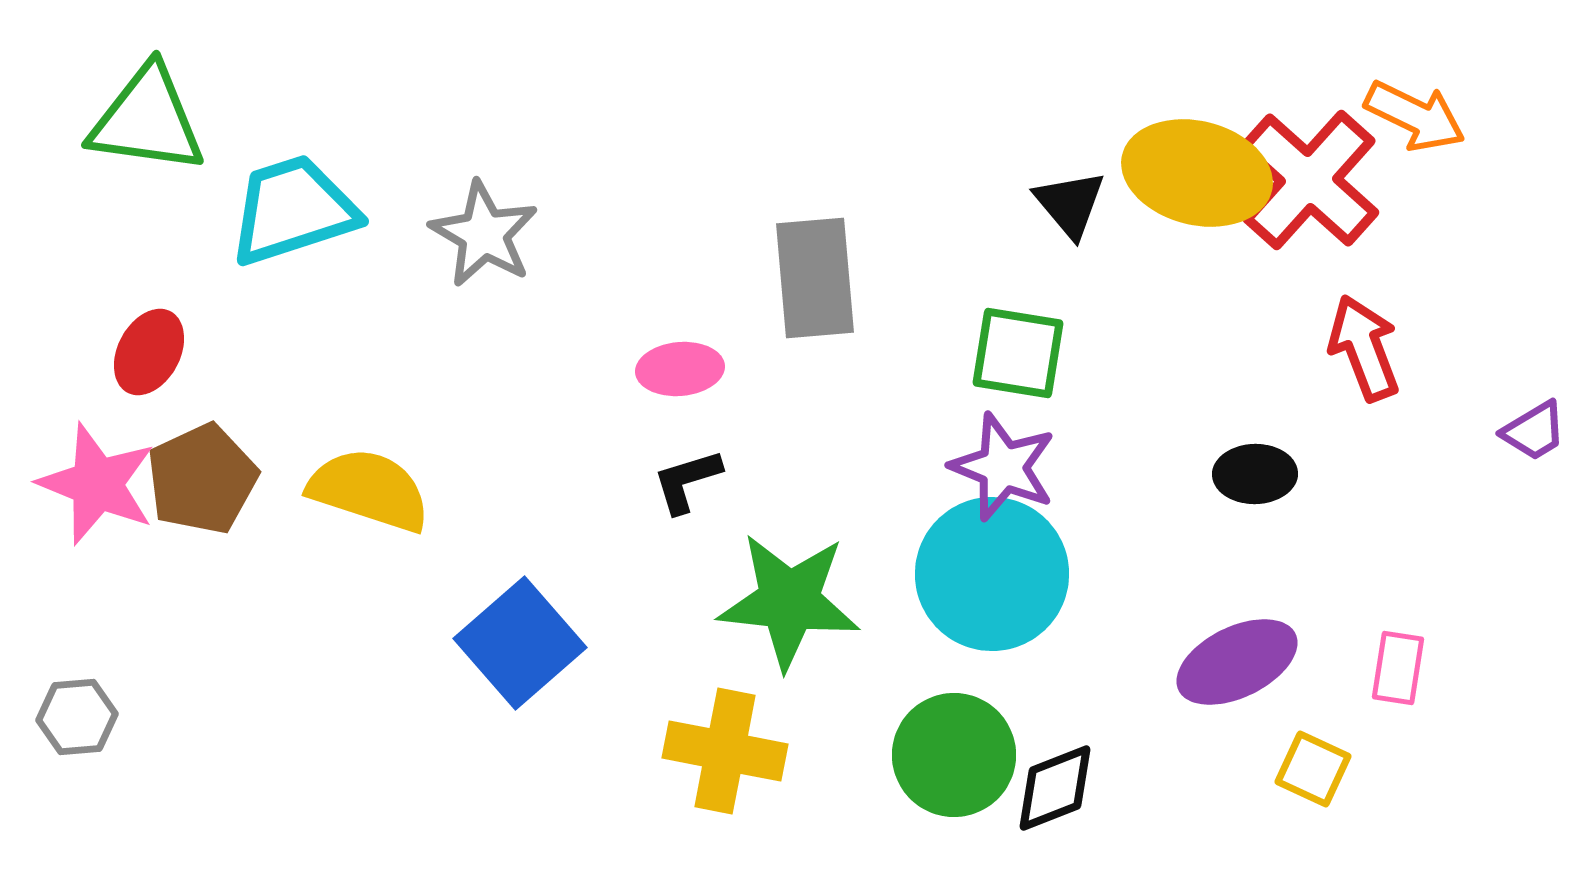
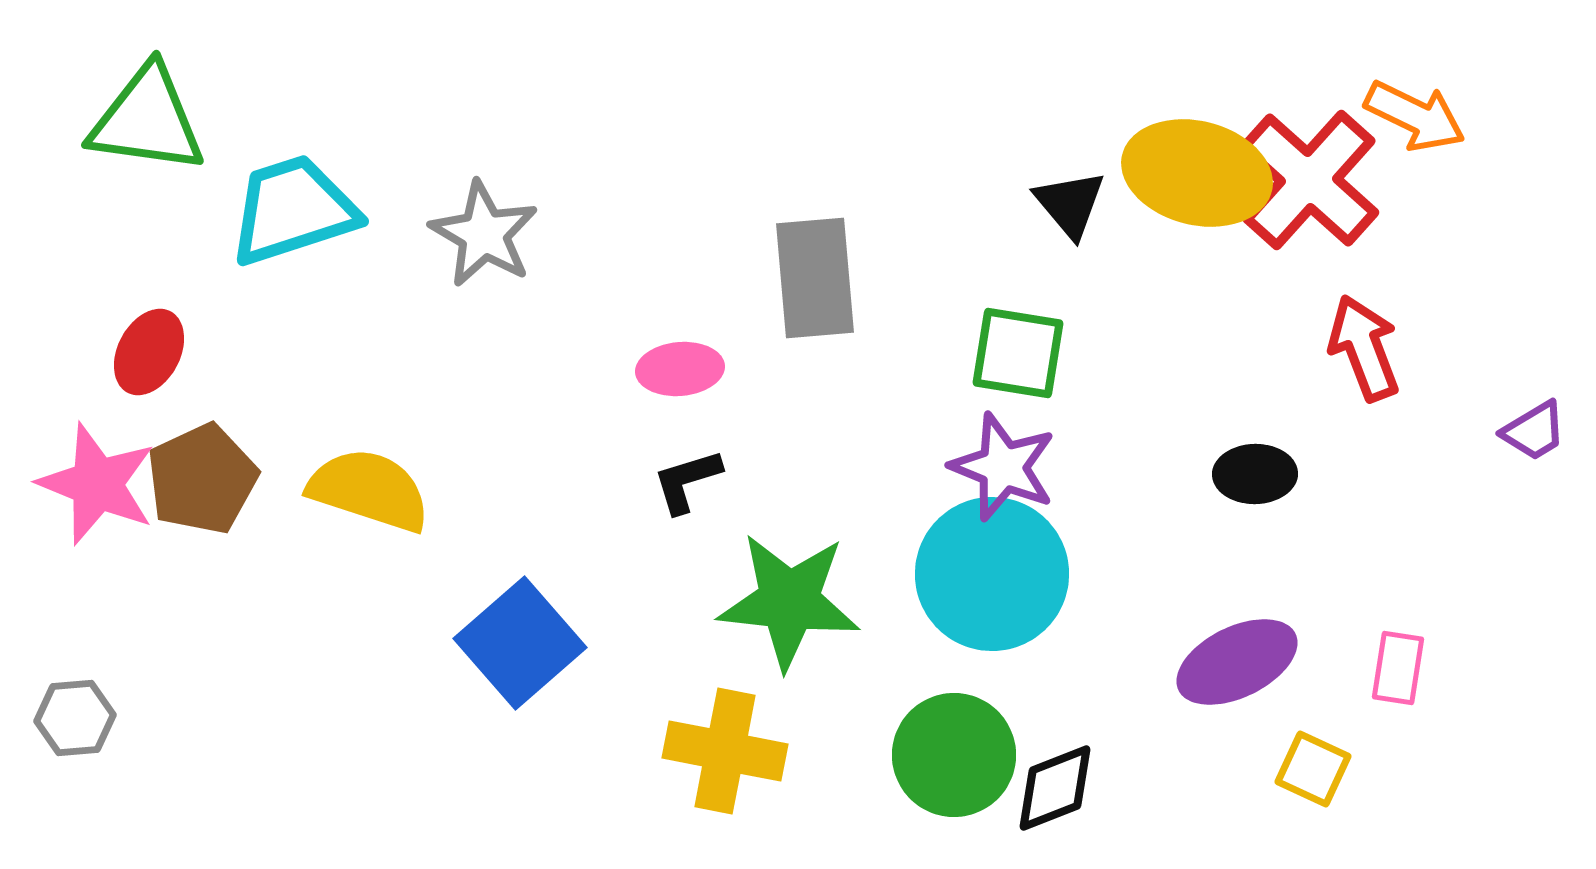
gray hexagon: moved 2 px left, 1 px down
